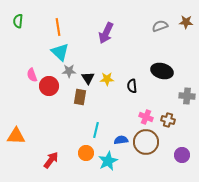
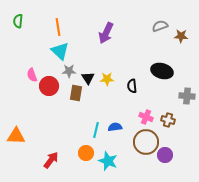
brown star: moved 5 px left, 14 px down
cyan triangle: moved 1 px up
brown rectangle: moved 4 px left, 4 px up
blue semicircle: moved 6 px left, 13 px up
purple circle: moved 17 px left
cyan star: rotated 24 degrees counterclockwise
